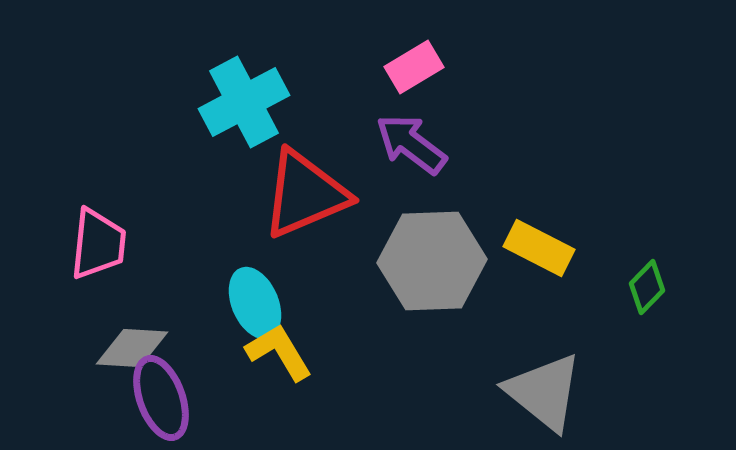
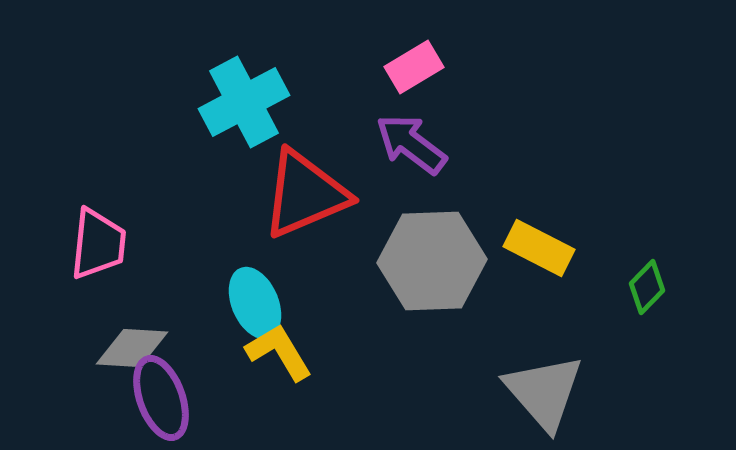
gray triangle: rotated 10 degrees clockwise
